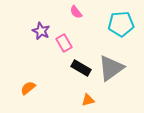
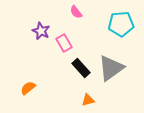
black rectangle: rotated 18 degrees clockwise
